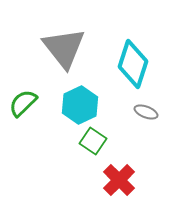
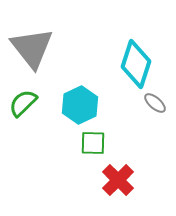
gray triangle: moved 32 px left
cyan diamond: moved 3 px right
gray ellipse: moved 9 px right, 9 px up; rotated 20 degrees clockwise
green square: moved 2 px down; rotated 32 degrees counterclockwise
red cross: moved 1 px left
